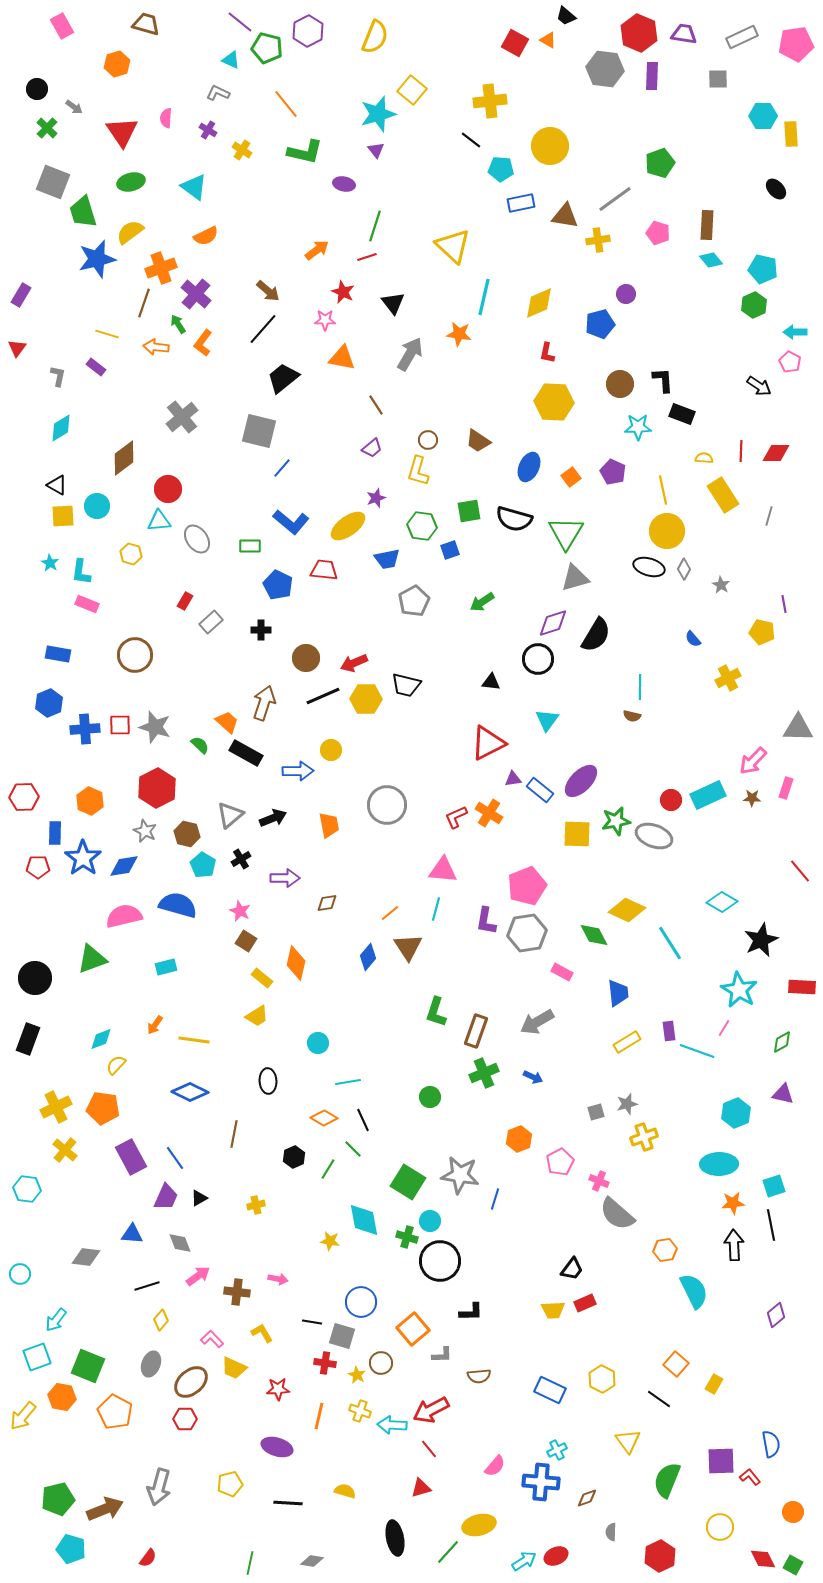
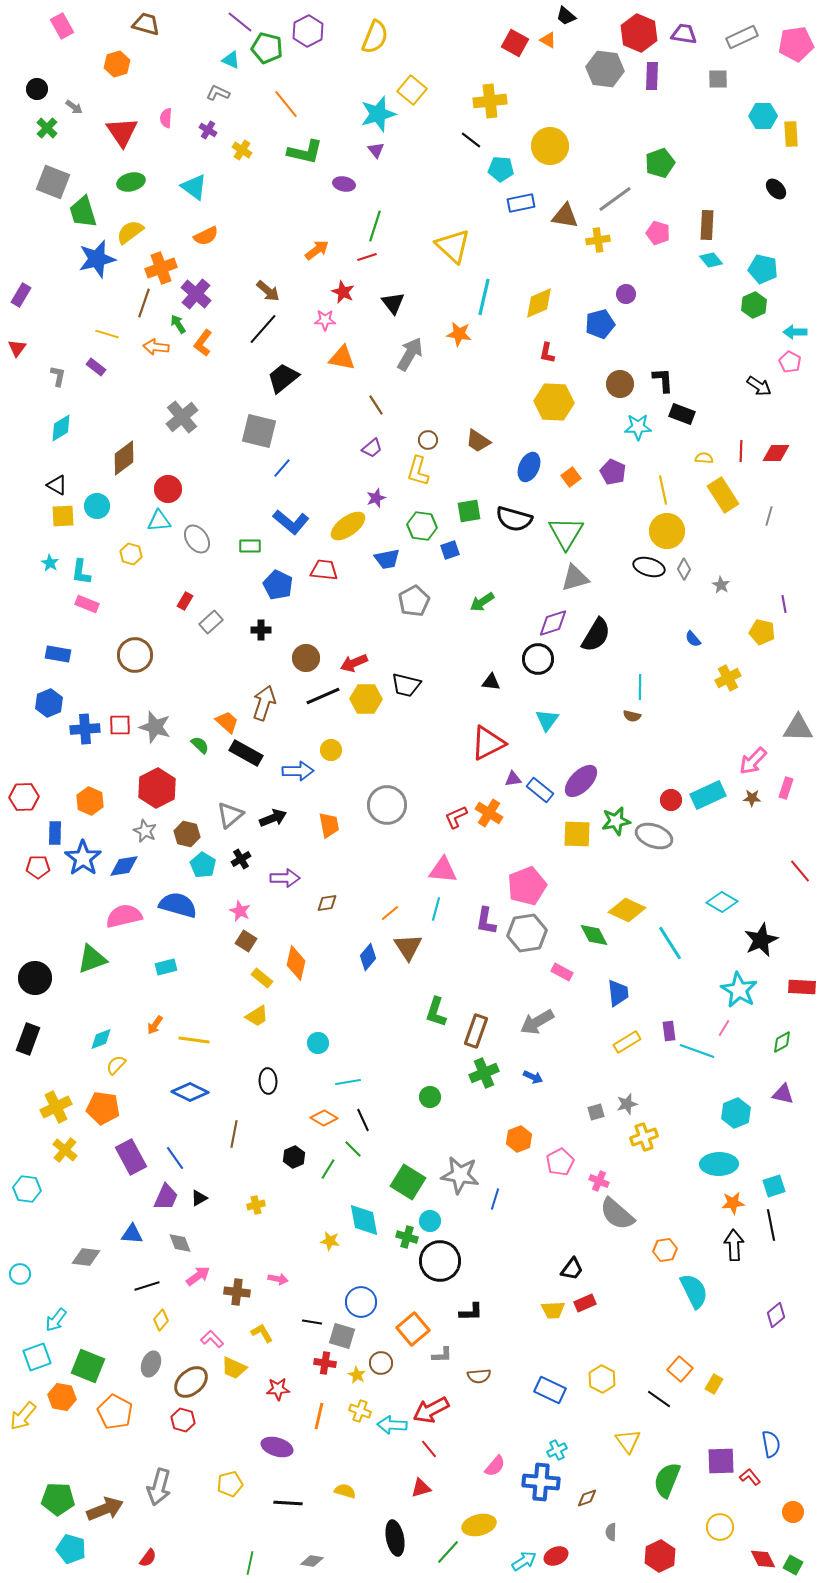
orange square at (676, 1364): moved 4 px right, 5 px down
red hexagon at (185, 1419): moved 2 px left, 1 px down; rotated 15 degrees clockwise
green pentagon at (58, 1499): rotated 16 degrees clockwise
